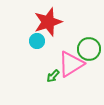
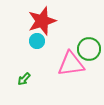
red star: moved 6 px left, 1 px up
pink triangle: rotated 24 degrees clockwise
green arrow: moved 29 px left, 3 px down
